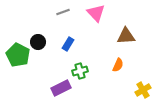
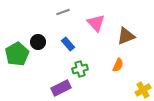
pink triangle: moved 10 px down
brown triangle: rotated 18 degrees counterclockwise
blue rectangle: rotated 72 degrees counterclockwise
green pentagon: moved 1 px left, 1 px up; rotated 15 degrees clockwise
green cross: moved 2 px up
